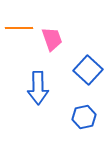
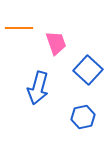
pink trapezoid: moved 4 px right, 4 px down
blue arrow: rotated 16 degrees clockwise
blue hexagon: moved 1 px left
